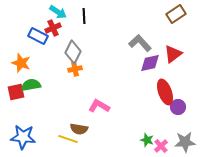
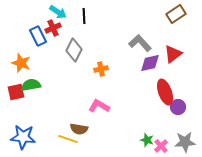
blue rectangle: rotated 36 degrees clockwise
gray diamond: moved 1 px right, 2 px up
orange cross: moved 26 px right
